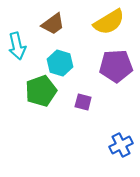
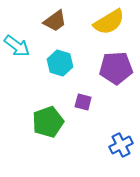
brown trapezoid: moved 2 px right, 3 px up
cyan arrow: rotated 40 degrees counterclockwise
purple pentagon: moved 2 px down
green pentagon: moved 7 px right, 31 px down
